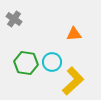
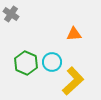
gray cross: moved 3 px left, 5 px up
green hexagon: rotated 15 degrees clockwise
